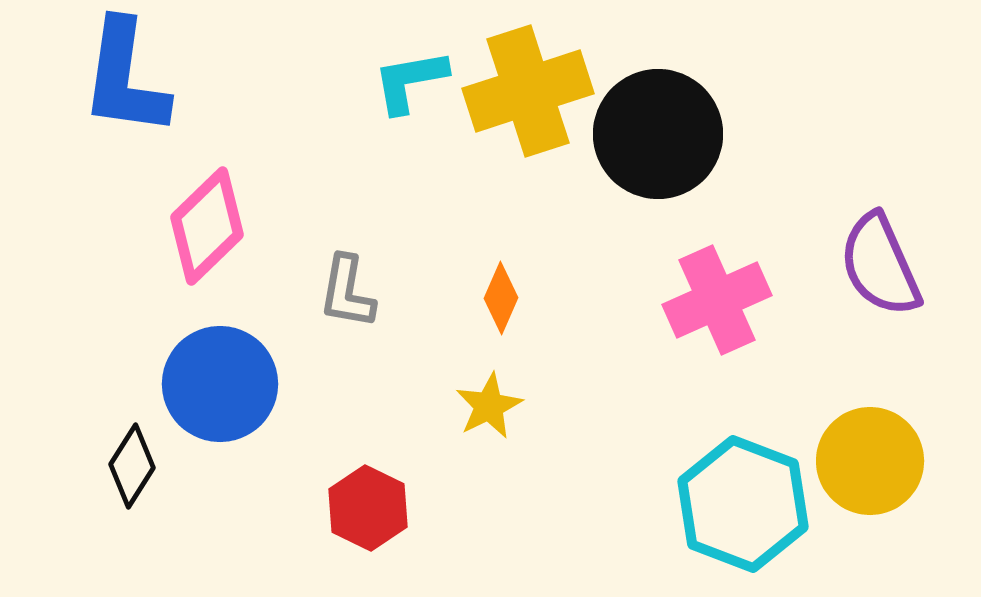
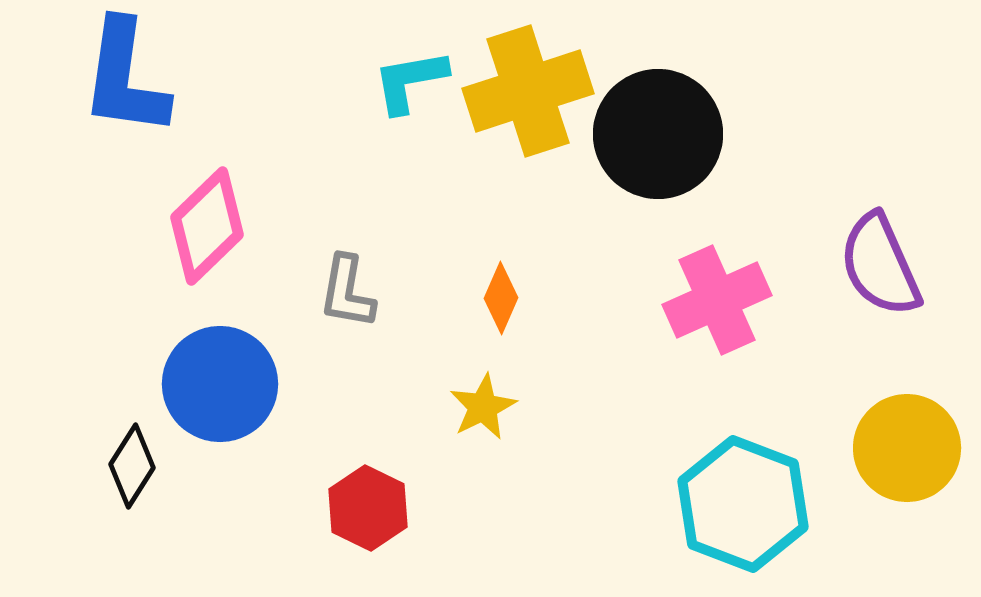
yellow star: moved 6 px left, 1 px down
yellow circle: moved 37 px right, 13 px up
